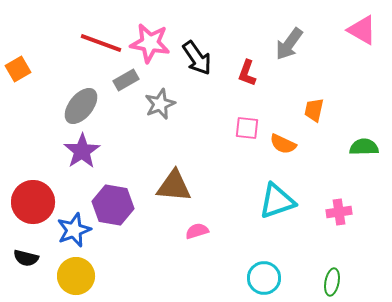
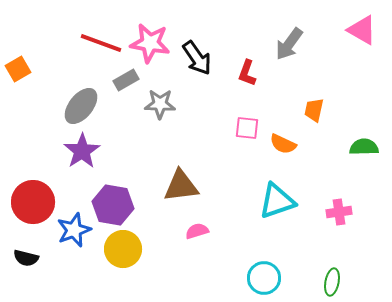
gray star: rotated 24 degrees clockwise
brown triangle: moved 7 px right; rotated 12 degrees counterclockwise
yellow circle: moved 47 px right, 27 px up
